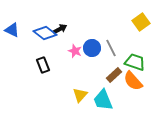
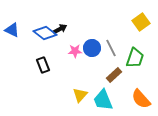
pink star: rotated 24 degrees counterclockwise
green trapezoid: moved 4 px up; rotated 90 degrees clockwise
orange semicircle: moved 8 px right, 18 px down
